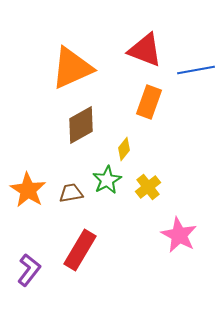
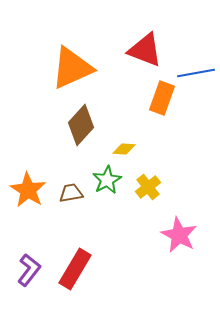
blue line: moved 3 px down
orange rectangle: moved 13 px right, 4 px up
brown diamond: rotated 18 degrees counterclockwise
yellow diamond: rotated 55 degrees clockwise
red rectangle: moved 5 px left, 19 px down
